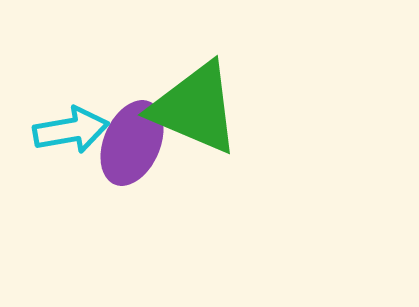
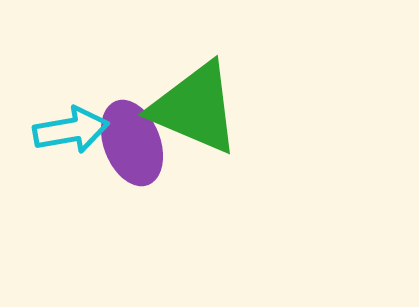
purple ellipse: rotated 44 degrees counterclockwise
